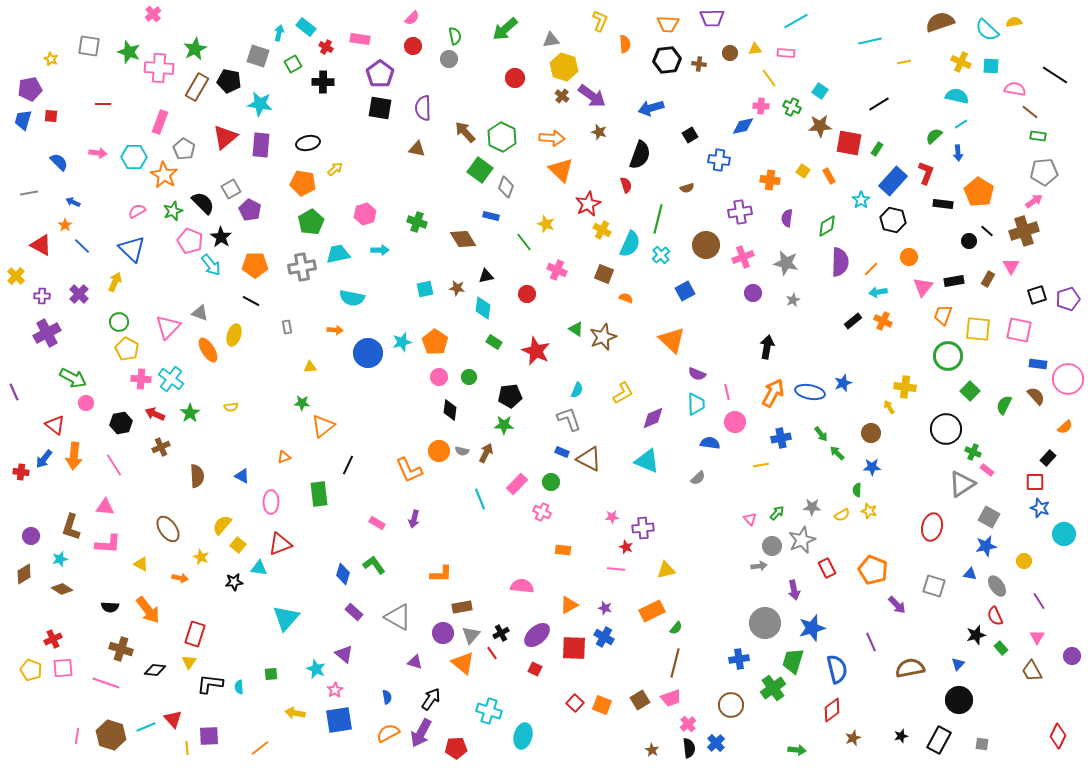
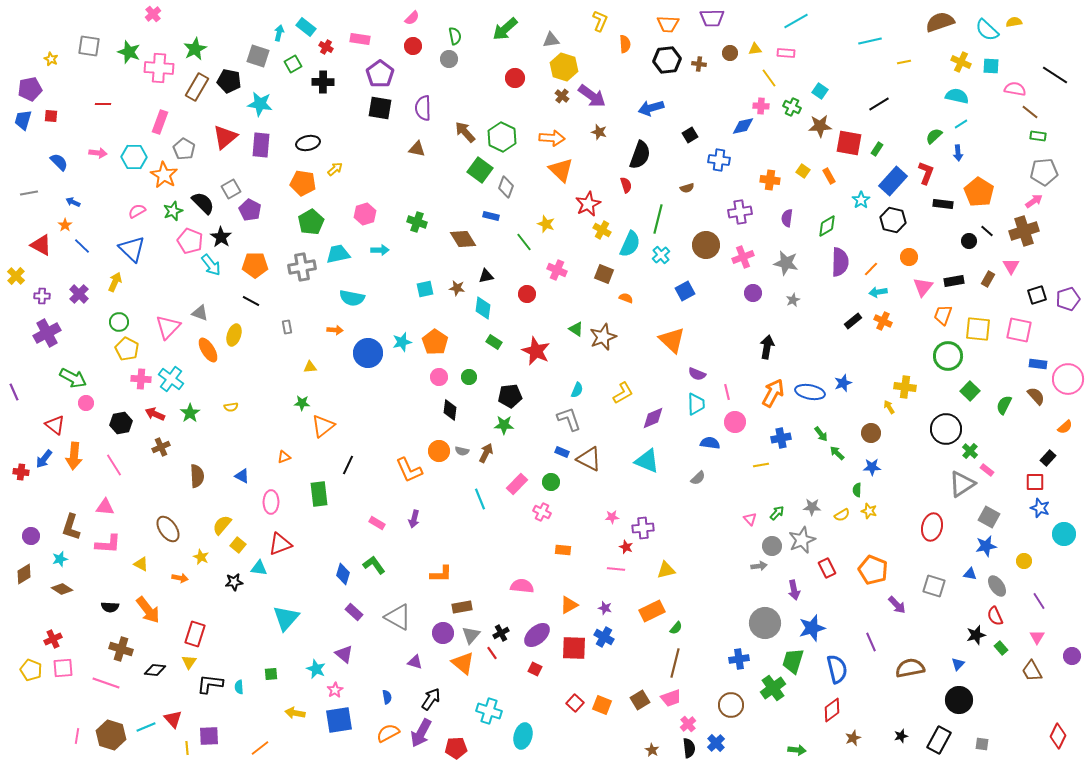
green cross at (973, 452): moved 3 px left, 1 px up; rotated 21 degrees clockwise
